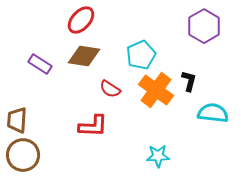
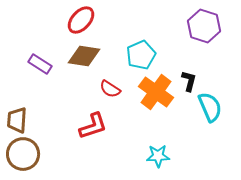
purple hexagon: rotated 12 degrees counterclockwise
orange cross: moved 2 px down
cyan semicircle: moved 3 px left, 6 px up; rotated 60 degrees clockwise
red L-shape: rotated 20 degrees counterclockwise
brown circle: moved 1 px up
